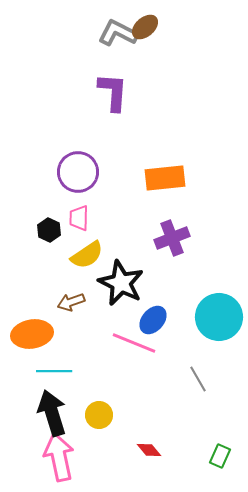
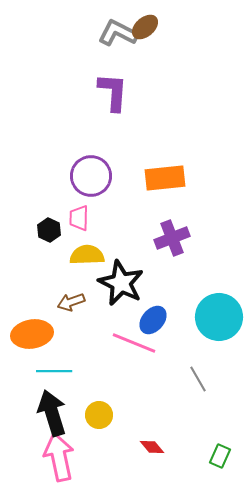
purple circle: moved 13 px right, 4 px down
yellow semicircle: rotated 148 degrees counterclockwise
red diamond: moved 3 px right, 3 px up
